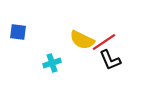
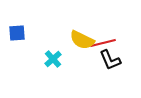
blue square: moved 1 px left, 1 px down; rotated 12 degrees counterclockwise
red line: moved 1 px left, 1 px down; rotated 20 degrees clockwise
cyan cross: moved 1 px right, 4 px up; rotated 24 degrees counterclockwise
